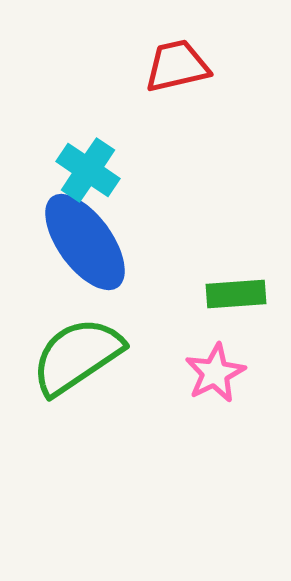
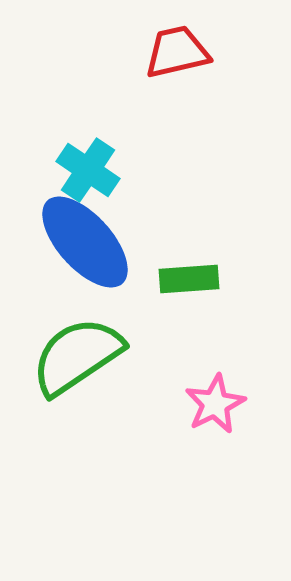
red trapezoid: moved 14 px up
blue ellipse: rotated 6 degrees counterclockwise
green rectangle: moved 47 px left, 15 px up
pink star: moved 31 px down
